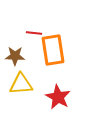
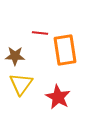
red line: moved 6 px right
orange rectangle: moved 12 px right
yellow triangle: rotated 50 degrees counterclockwise
